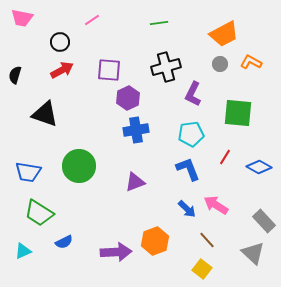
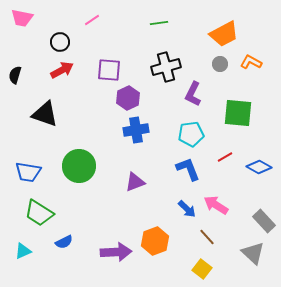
red line: rotated 28 degrees clockwise
brown line: moved 3 px up
